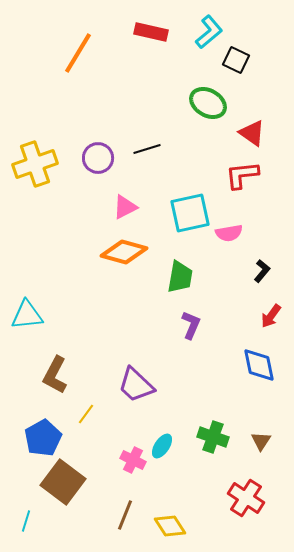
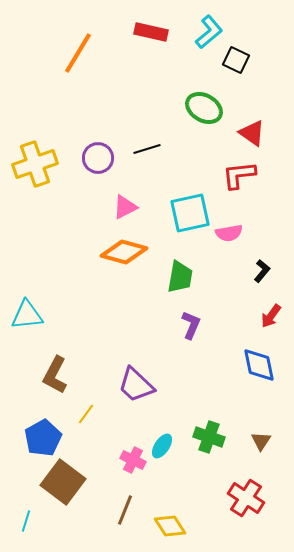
green ellipse: moved 4 px left, 5 px down
red L-shape: moved 3 px left
green cross: moved 4 px left
brown line: moved 5 px up
